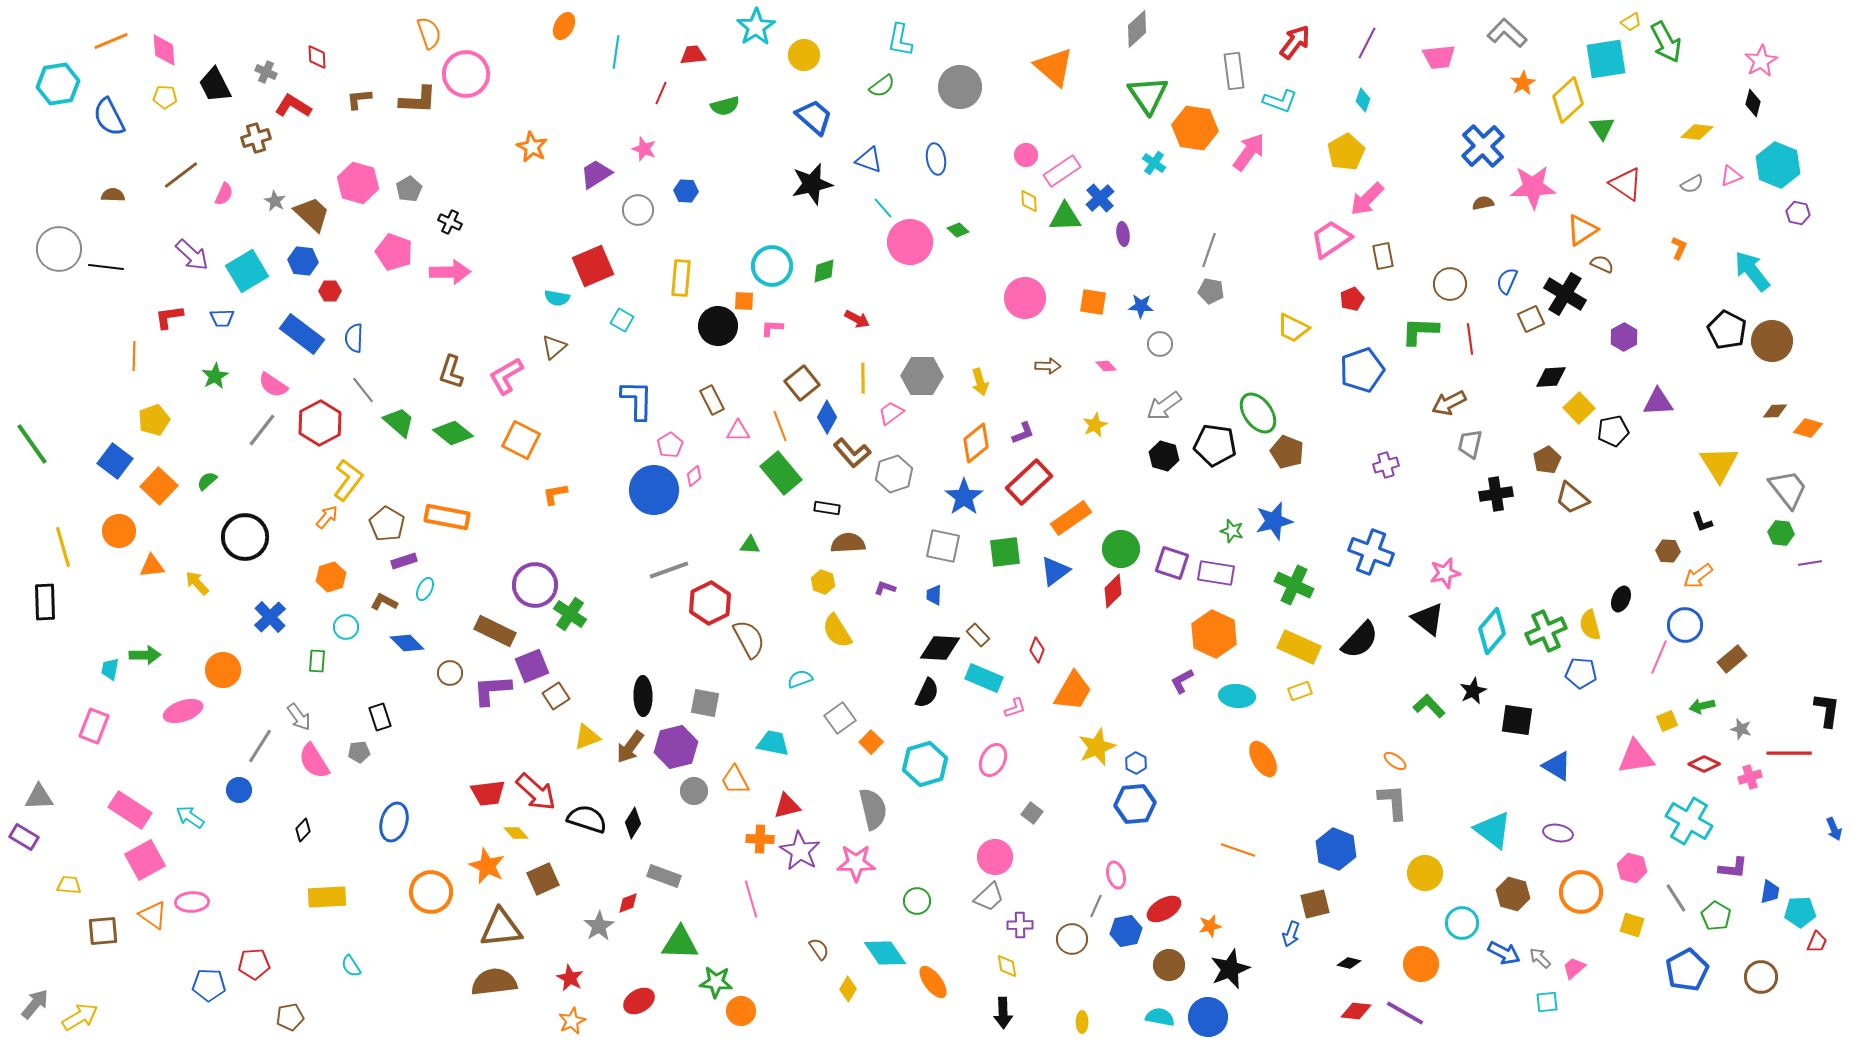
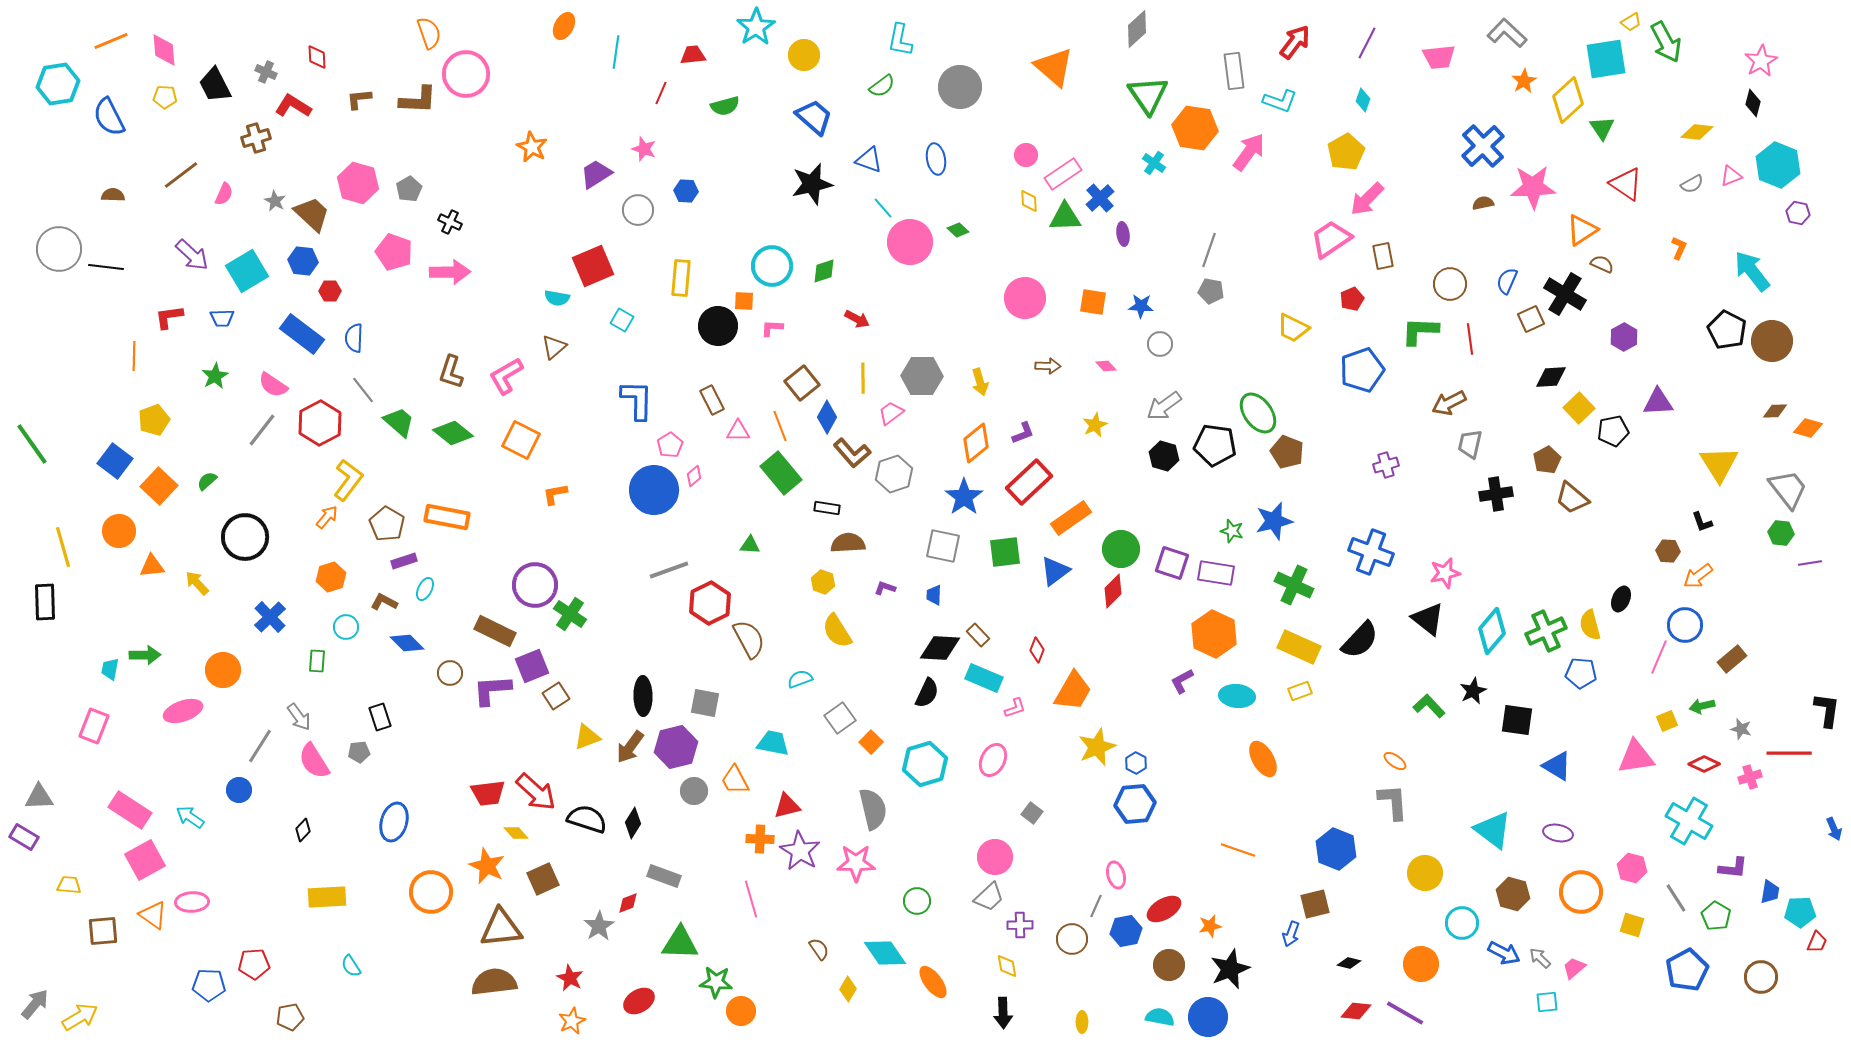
orange star at (1523, 83): moved 1 px right, 2 px up
pink rectangle at (1062, 171): moved 1 px right, 3 px down
